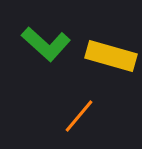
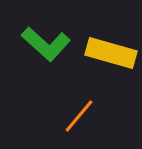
yellow rectangle: moved 3 px up
